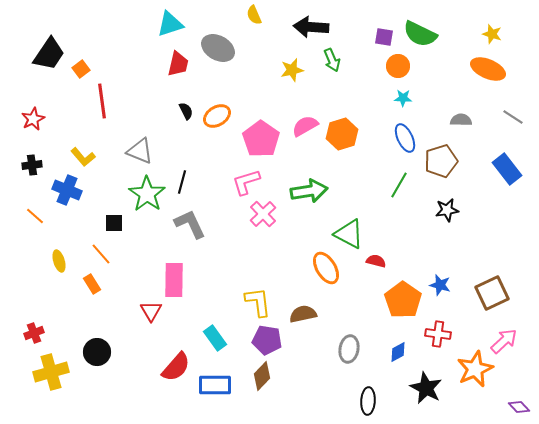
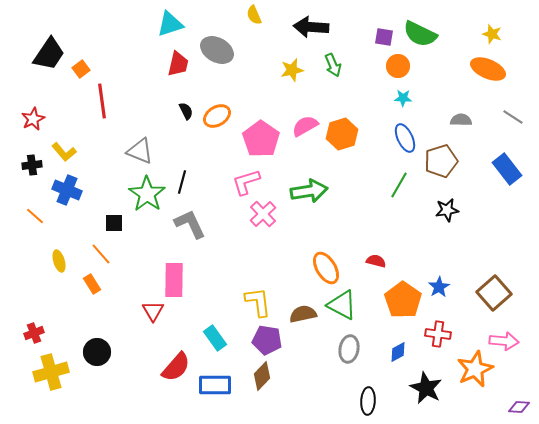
gray ellipse at (218, 48): moved 1 px left, 2 px down
green arrow at (332, 60): moved 1 px right, 5 px down
yellow L-shape at (83, 157): moved 19 px left, 5 px up
green triangle at (349, 234): moved 7 px left, 71 px down
blue star at (440, 285): moved 1 px left, 2 px down; rotated 25 degrees clockwise
brown square at (492, 293): moved 2 px right; rotated 16 degrees counterclockwise
red triangle at (151, 311): moved 2 px right
pink arrow at (504, 341): rotated 48 degrees clockwise
purple diamond at (519, 407): rotated 45 degrees counterclockwise
